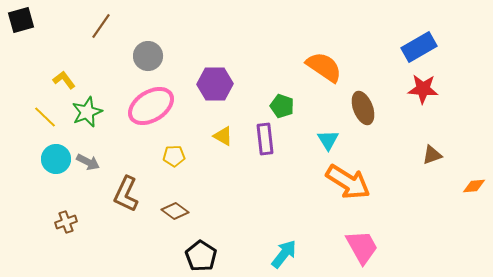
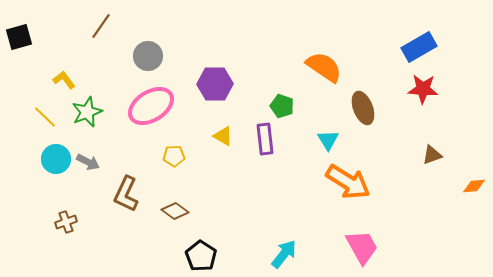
black square: moved 2 px left, 17 px down
